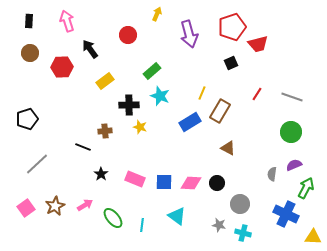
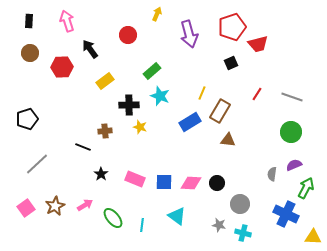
brown triangle at (228, 148): moved 8 px up; rotated 21 degrees counterclockwise
